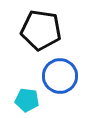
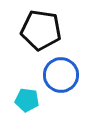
blue circle: moved 1 px right, 1 px up
